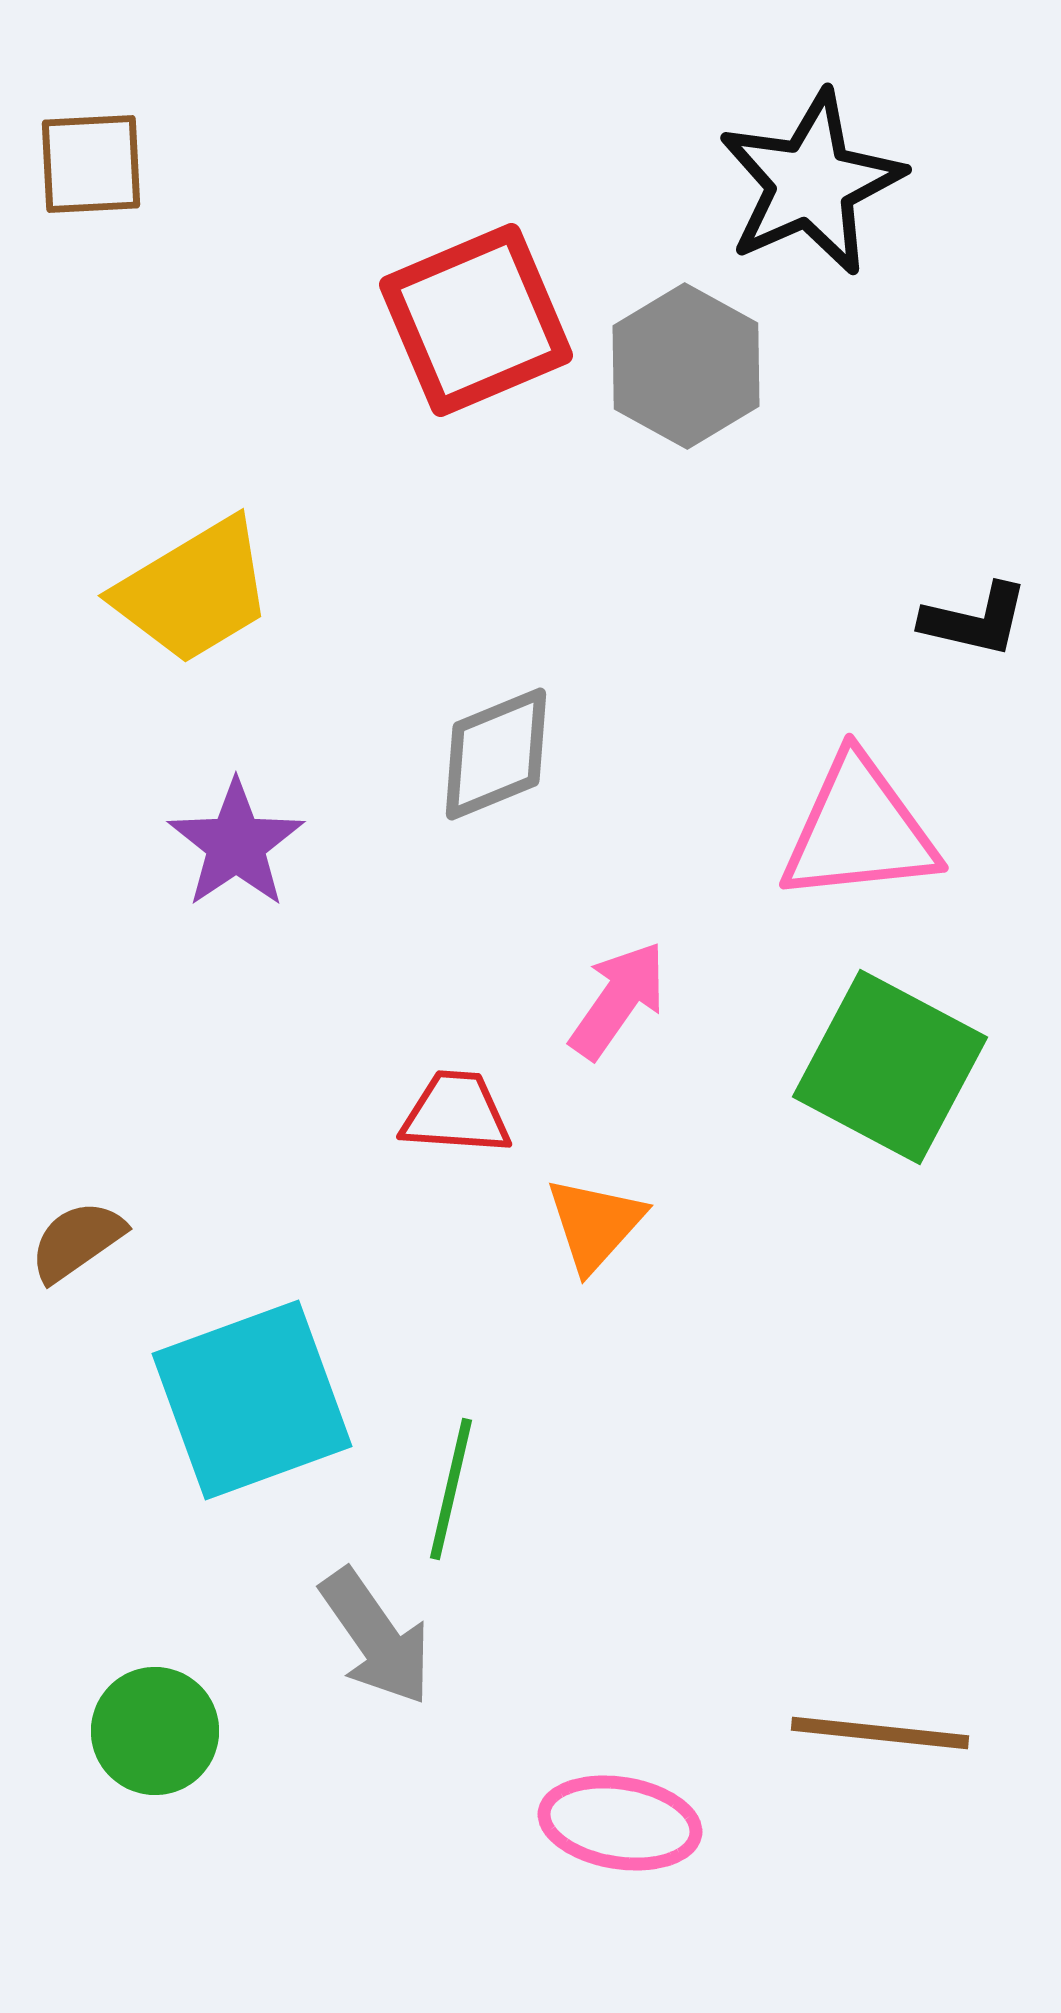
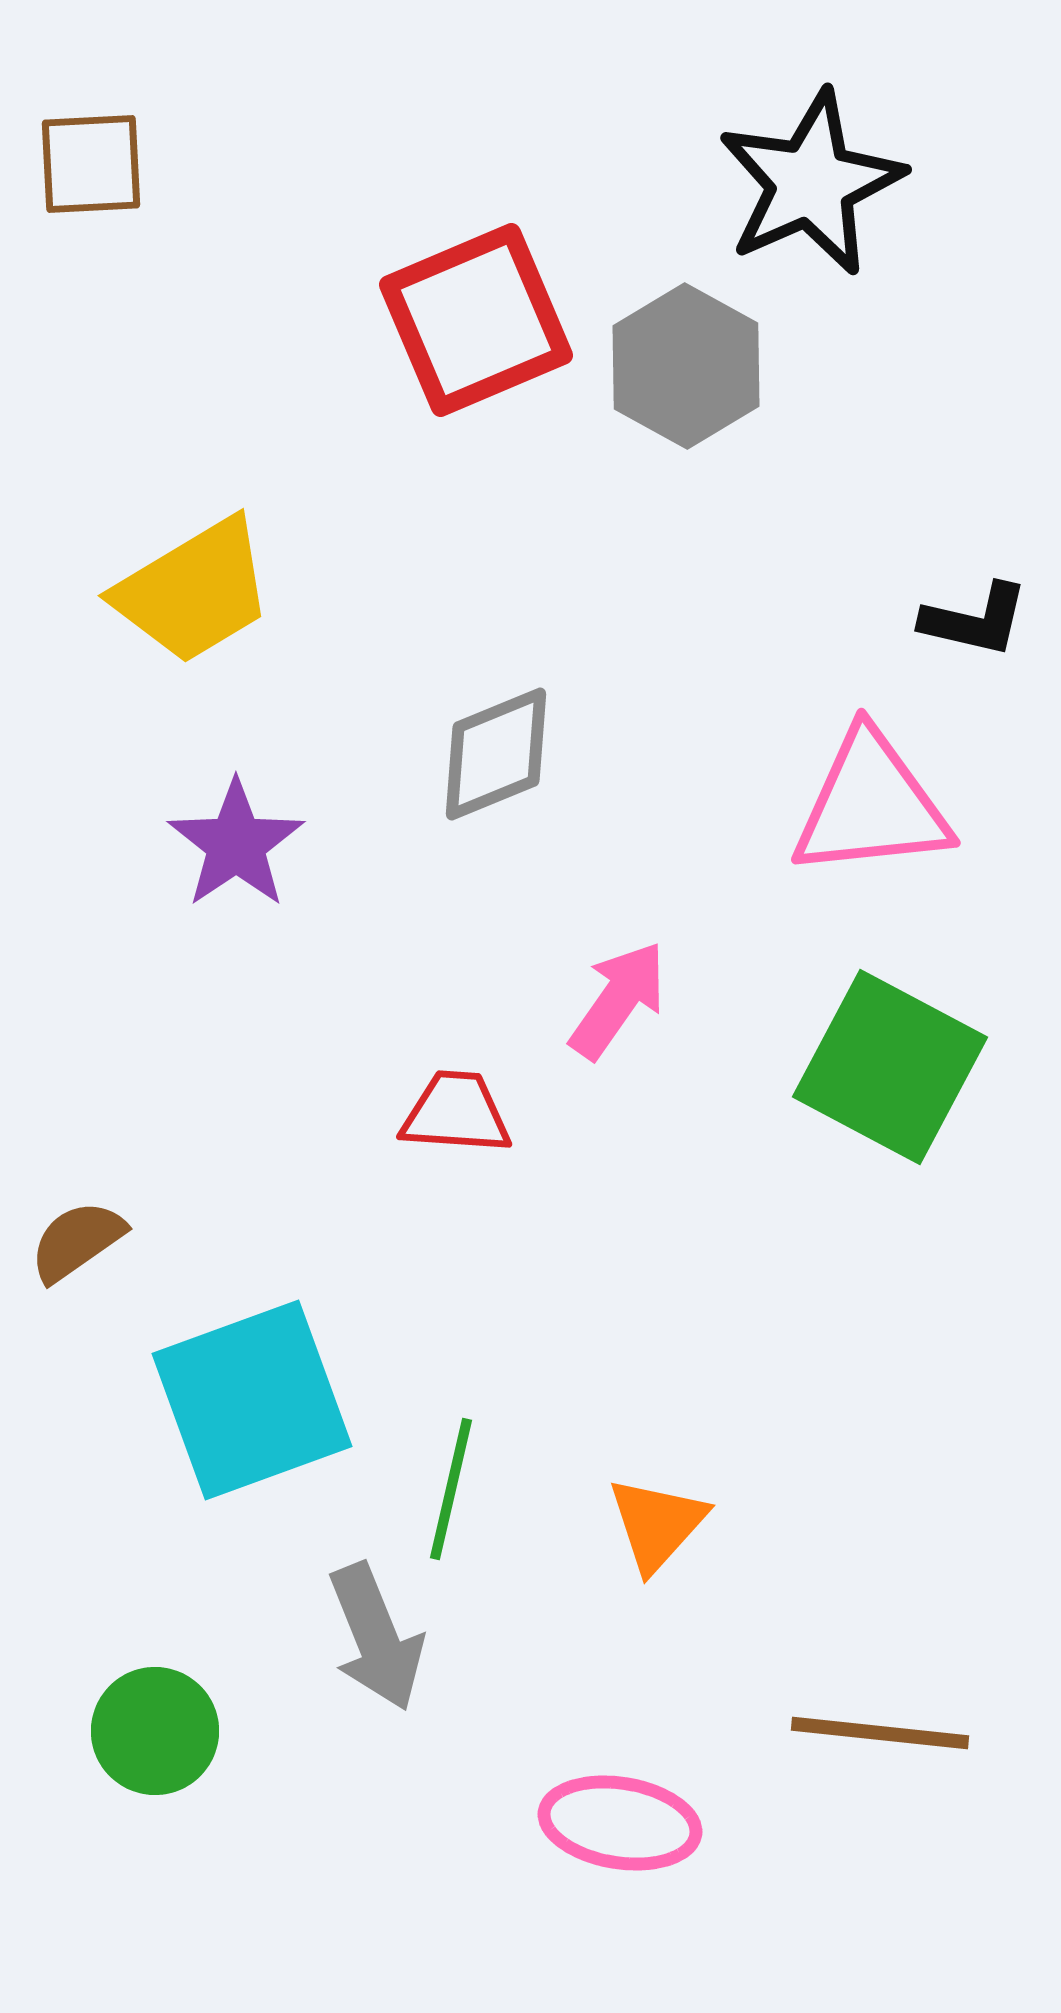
pink triangle: moved 12 px right, 25 px up
orange triangle: moved 62 px right, 300 px down
gray arrow: rotated 13 degrees clockwise
